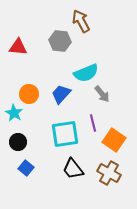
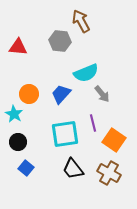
cyan star: moved 1 px down
